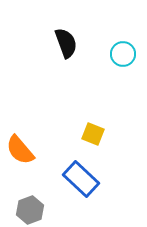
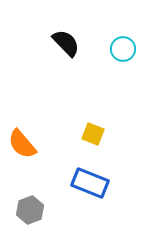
black semicircle: rotated 24 degrees counterclockwise
cyan circle: moved 5 px up
orange semicircle: moved 2 px right, 6 px up
blue rectangle: moved 9 px right, 4 px down; rotated 21 degrees counterclockwise
